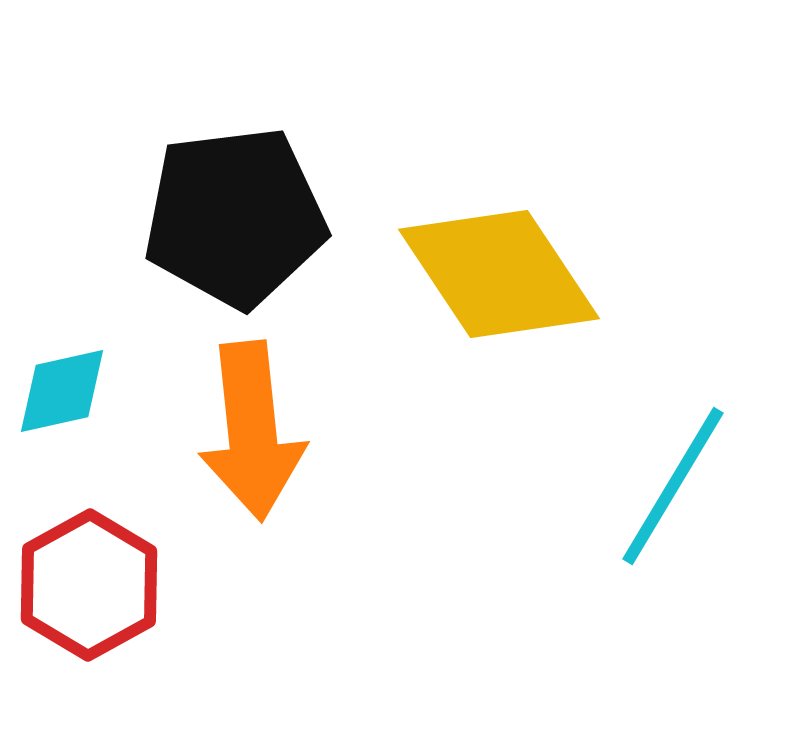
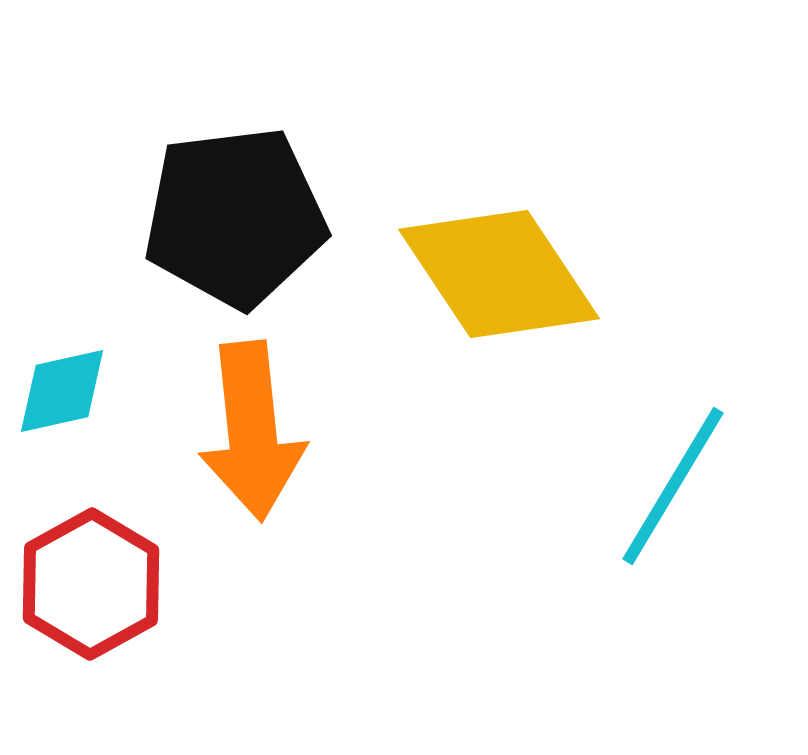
red hexagon: moved 2 px right, 1 px up
